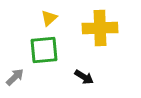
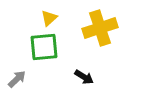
yellow cross: rotated 16 degrees counterclockwise
green square: moved 3 px up
gray arrow: moved 2 px right, 2 px down
